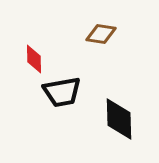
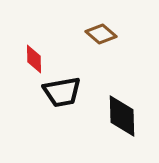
brown diamond: rotated 32 degrees clockwise
black diamond: moved 3 px right, 3 px up
